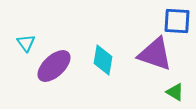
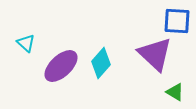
cyan triangle: rotated 12 degrees counterclockwise
purple triangle: rotated 24 degrees clockwise
cyan diamond: moved 2 px left, 3 px down; rotated 32 degrees clockwise
purple ellipse: moved 7 px right
